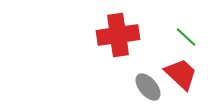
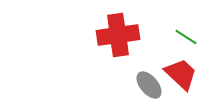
green line: rotated 10 degrees counterclockwise
gray ellipse: moved 1 px right, 2 px up
